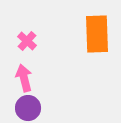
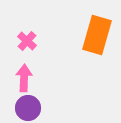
orange rectangle: moved 1 px down; rotated 18 degrees clockwise
pink arrow: rotated 16 degrees clockwise
